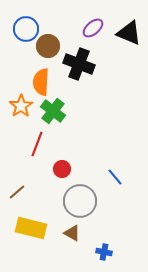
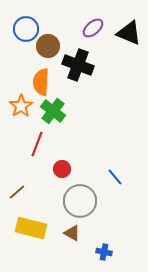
black cross: moved 1 px left, 1 px down
